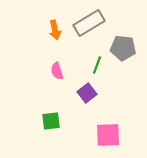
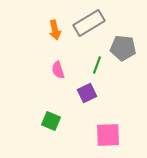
pink semicircle: moved 1 px right, 1 px up
purple square: rotated 12 degrees clockwise
green square: rotated 30 degrees clockwise
